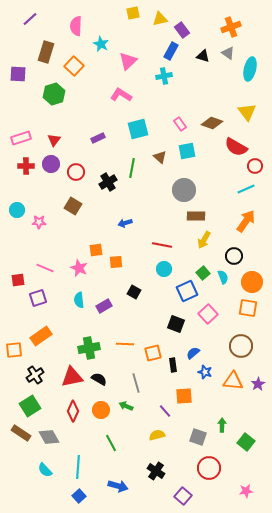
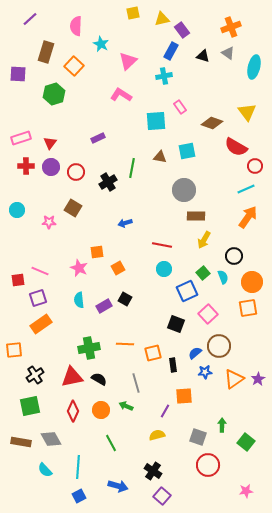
yellow triangle at (160, 19): moved 2 px right
cyan ellipse at (250, 69): moved 4 px right, 2 px up
pink rectangle at (180, 124): moved 17 px up
cyan square at (138, 129): moved 18 px right, 8 px up; rotated 10 degrees clockwise
red triangle at (54, 140): moved 4 px left, 3 px down
brown triangle at (160, 157): rotated 32 degrees counterclockwise
purple circle at (51, 164): moved 3 px down
brown square at (73, 206): moved 2 px down
orange arrow at (246, 221): moved 2 px right, 4 px up
pink star at (39, 222): moved 10 px right
orange square at (96, 250): moved 1 px right, 2 px down
orange square at (116, 262): moved 2 px right, 6 px down; rotated 24 degrees counterclockwise
pink line at (45, 268): moved 5 px left, 3 px down
black square at (134, 292): moved 9 px left, 7 px down
orange square at (248, 308): rotated 18 degrees counterclockwise
orange rectangle at (41, 336): moved 12 px up
brown circle at (241, 346): moved 22 px left
blue semicircle at (193, 353): moved 2 px right
blue star at (205, 372): rotated 24 degrees counterclockwise
orange triangle at (233, 381): moved 1 px right, 2 px up; rotated 40 degrees counterclockwise
purple star at (258, 384): moved 5 px up
green square at (30, 406): rotated 20 degrees clockwise
purple line at (165, 411): rotated 72 degrees clockwise
brown rectangle at (21, 433): moved 9 px down; rotated 24 degrees counterclockwise
gray diamond at (49, 437): moved 2 px right, 2 px down
red circle at (209, 468): moved 1 px left, 3 px up
black cross at (156, 471): moved 3 px left
blue square at (79, 496): rotated 16 degrees clockwise
purple square at (183, 496): moved 21 px left
